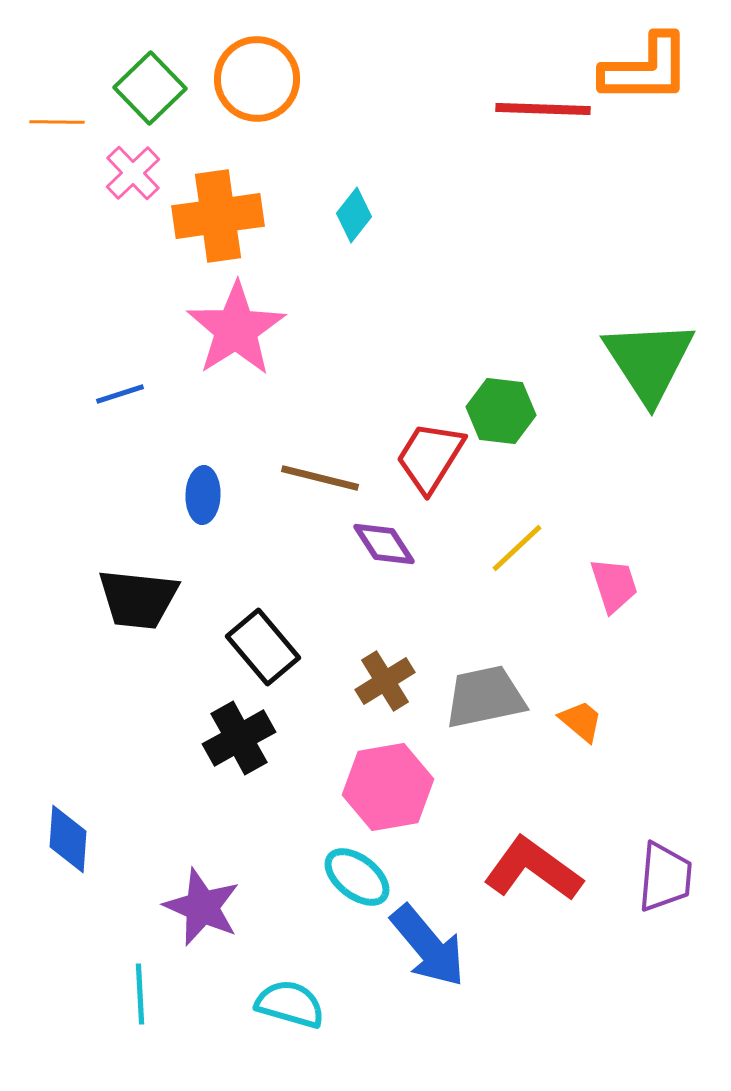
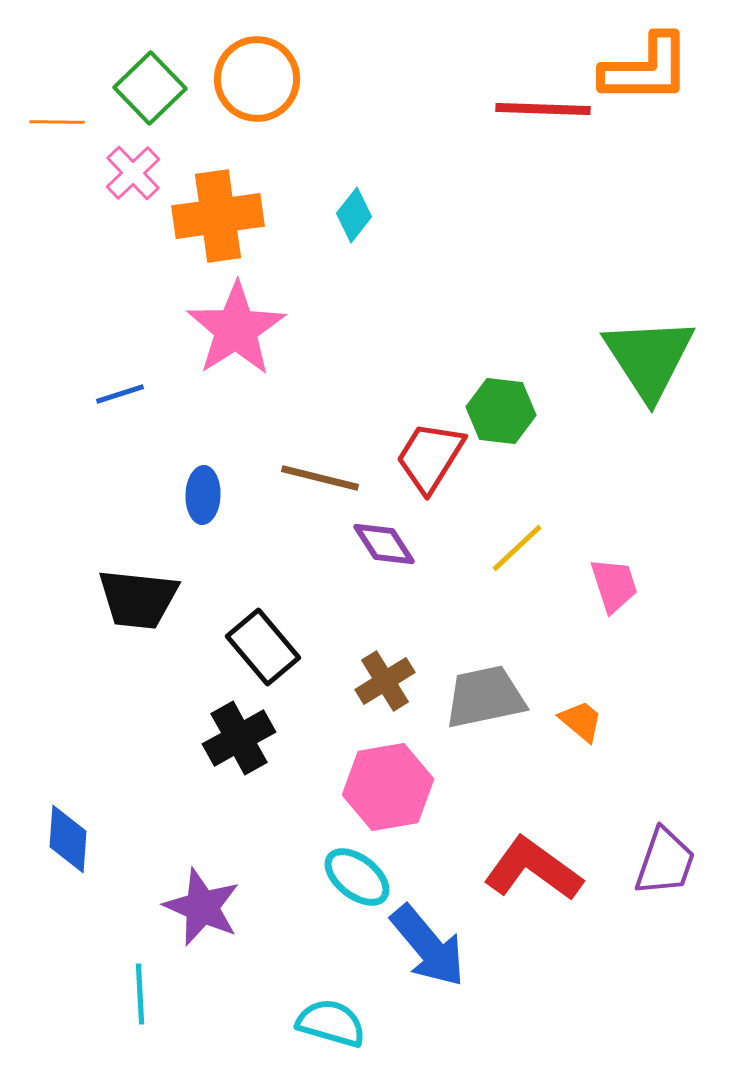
green triangle: moved 3 px up
purple trapezoid: moved 15 px up; rotated 14 degrees clockwise
cyan semicircle: moved 41 px right, 19 px down
